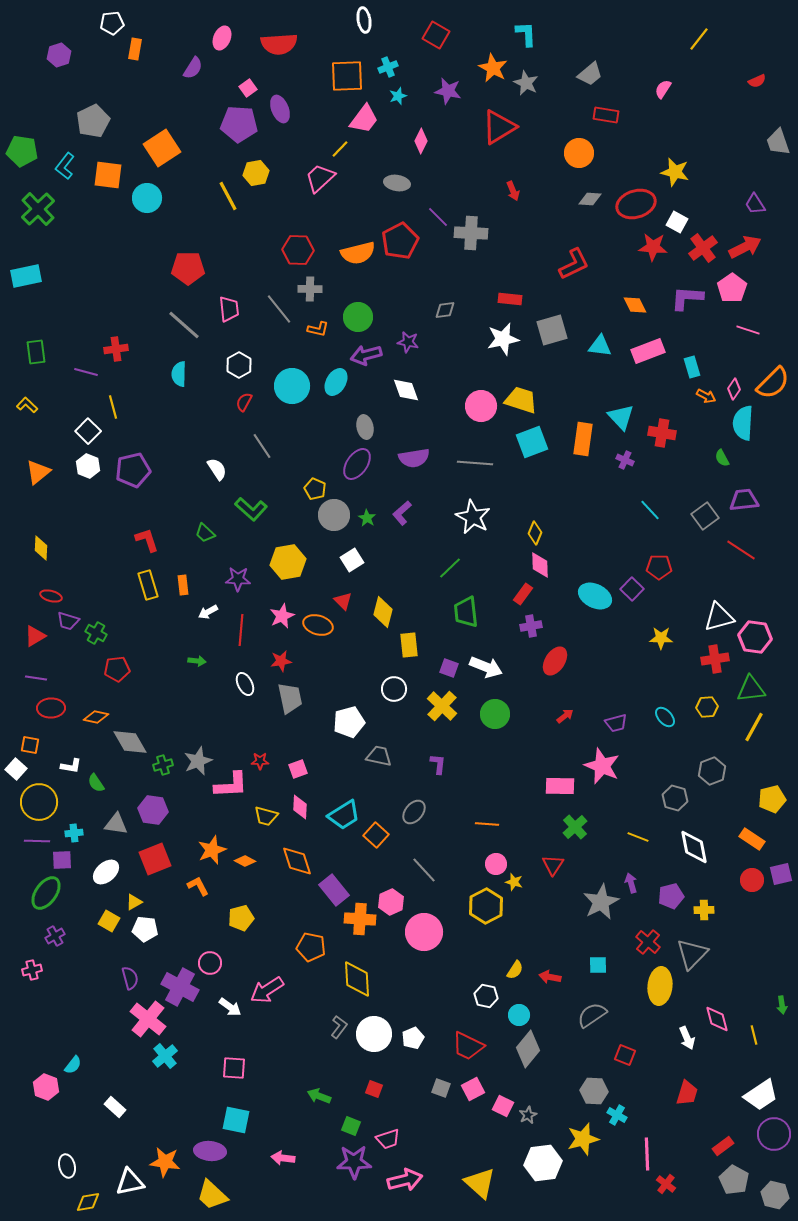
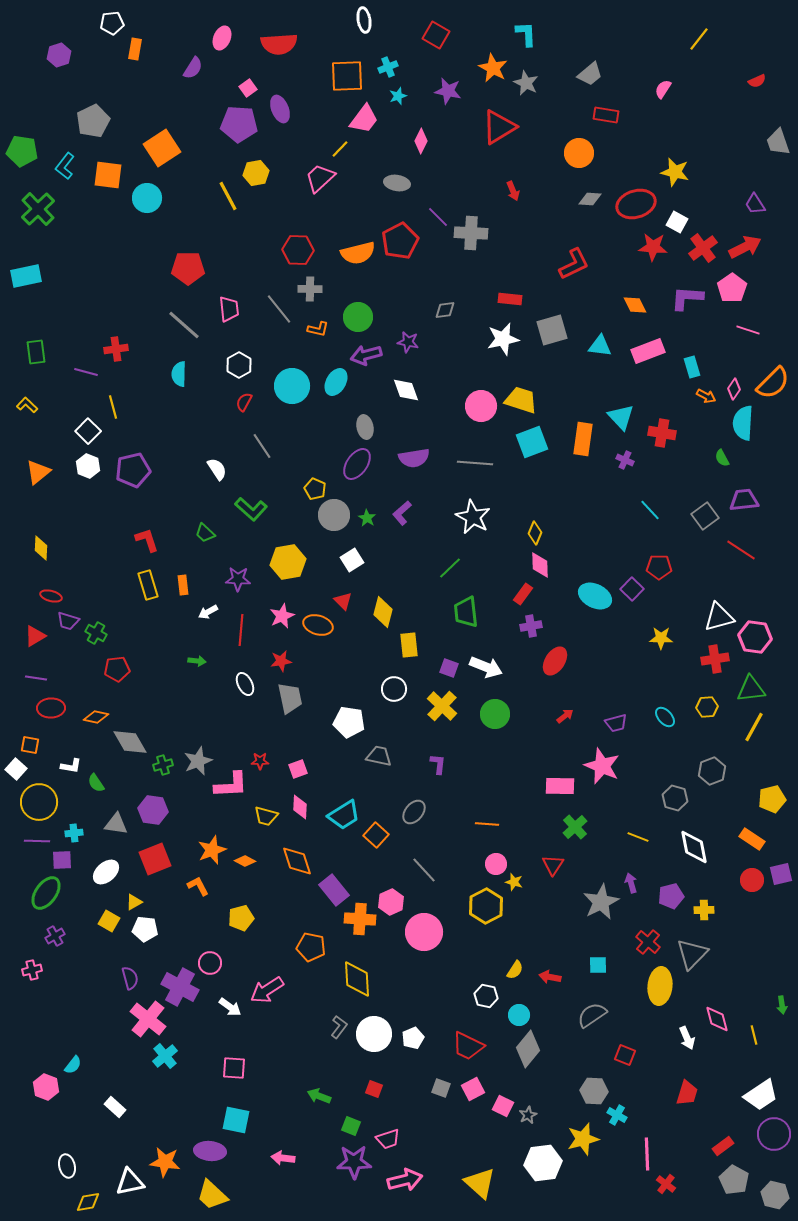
white pentagon at (349, 722): rotated 24 degrees clockwise
